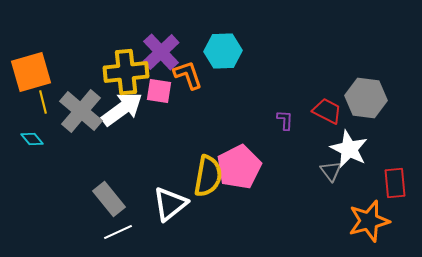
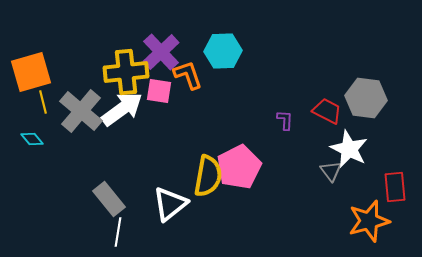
red rectangle: moved 4 px down
white line: rotated 56 degrees counterclockwise
